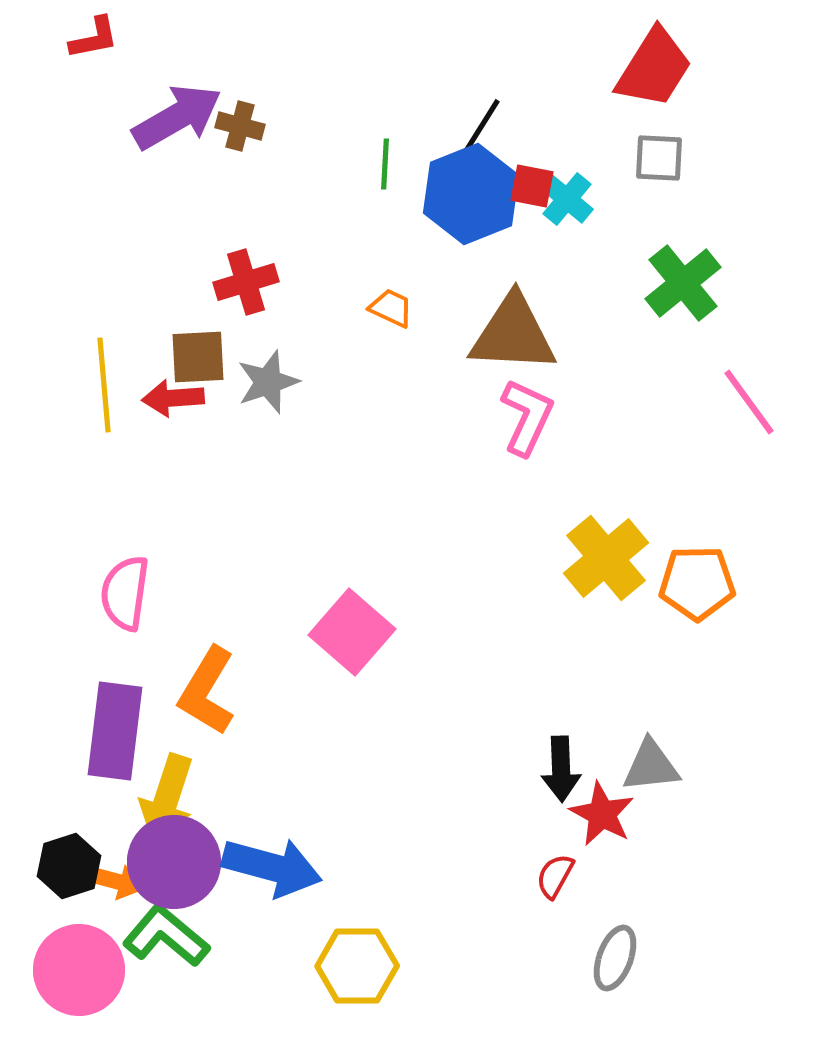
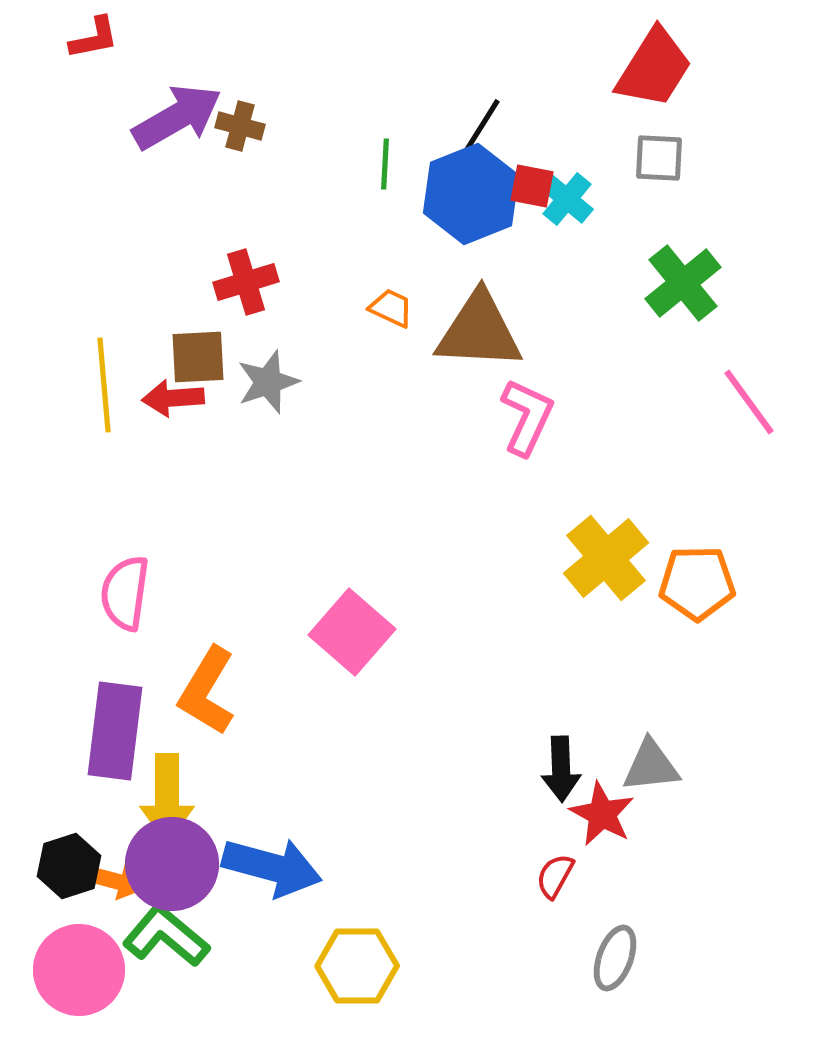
brown triangle: moved 34 px left, 3 px up
yellow arrow: rotated 18 degrees counterclockwise
purple circle: moved 2 px left, 2 px down
